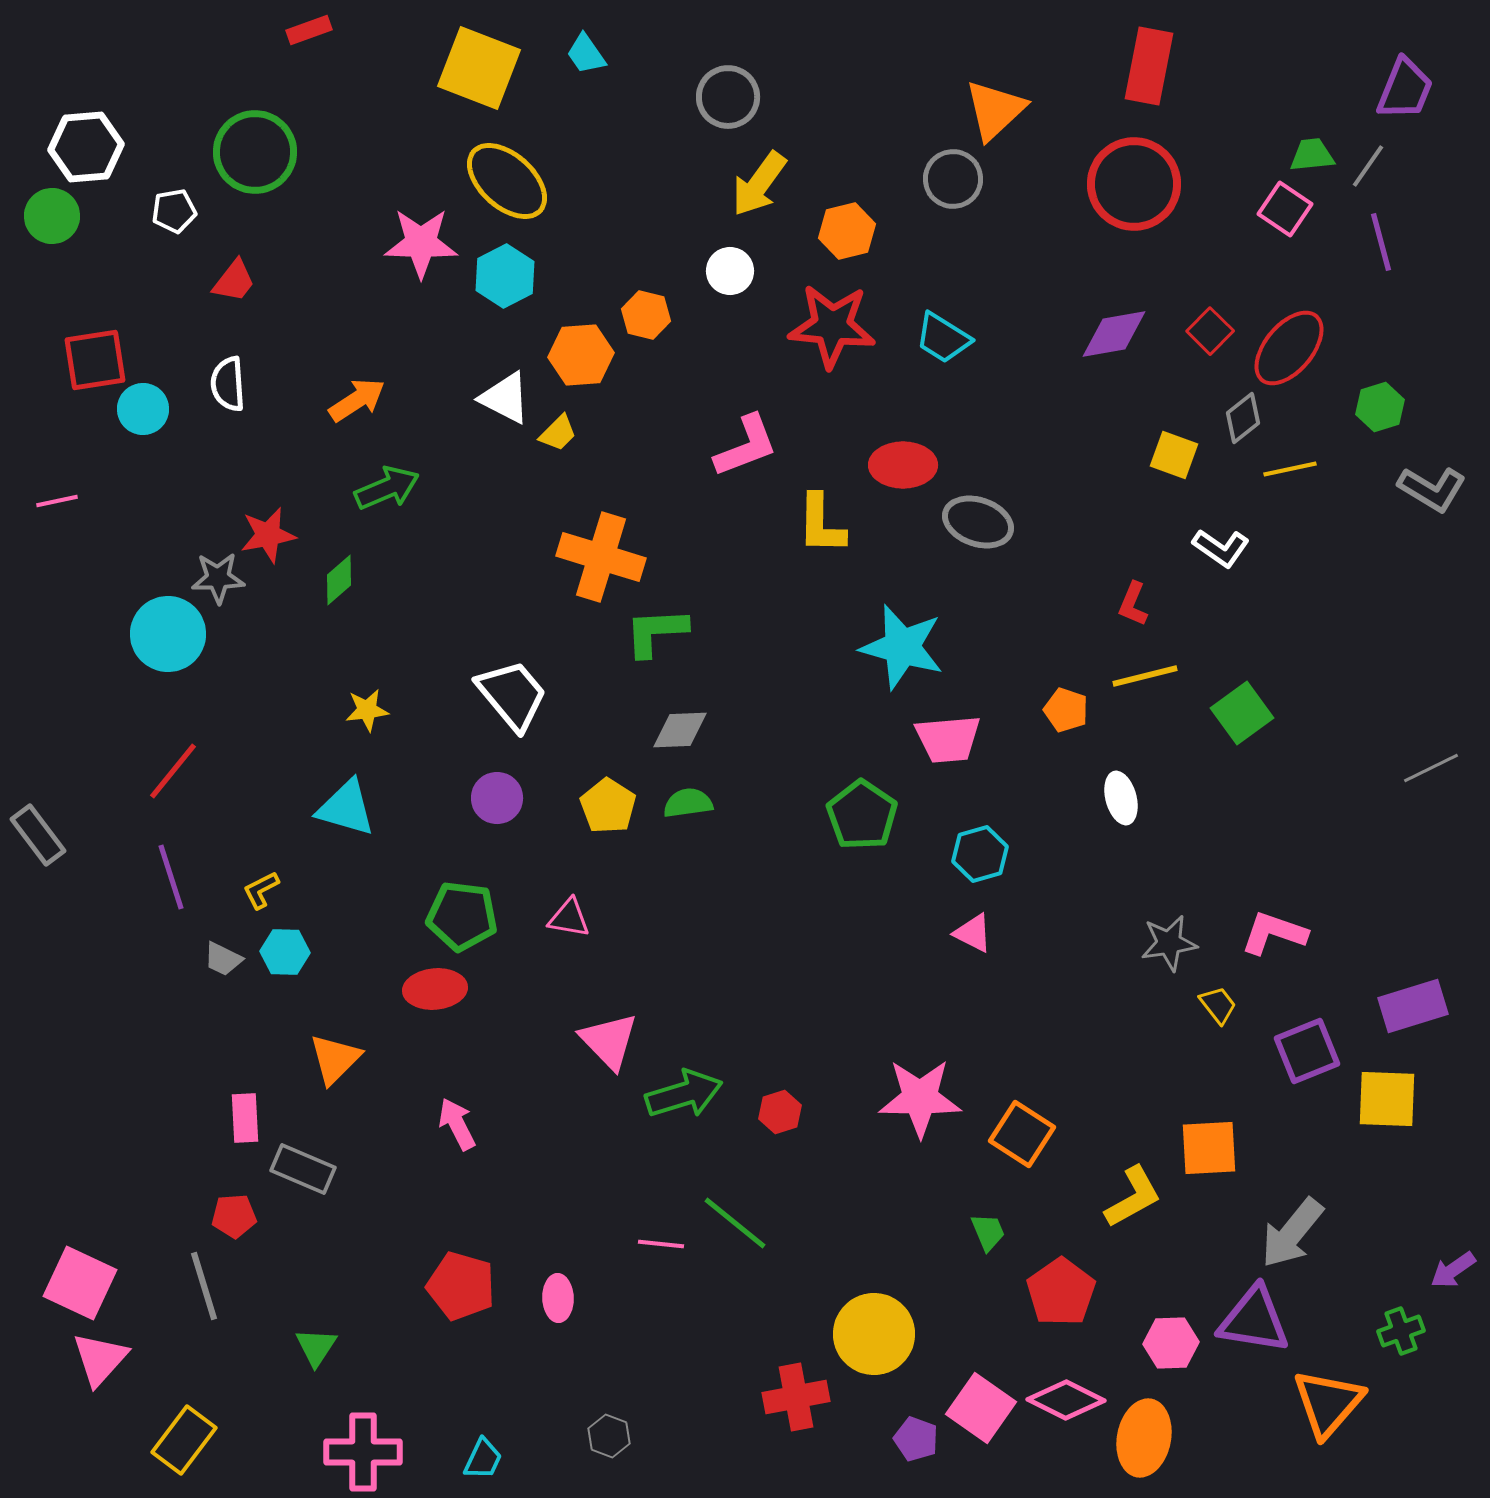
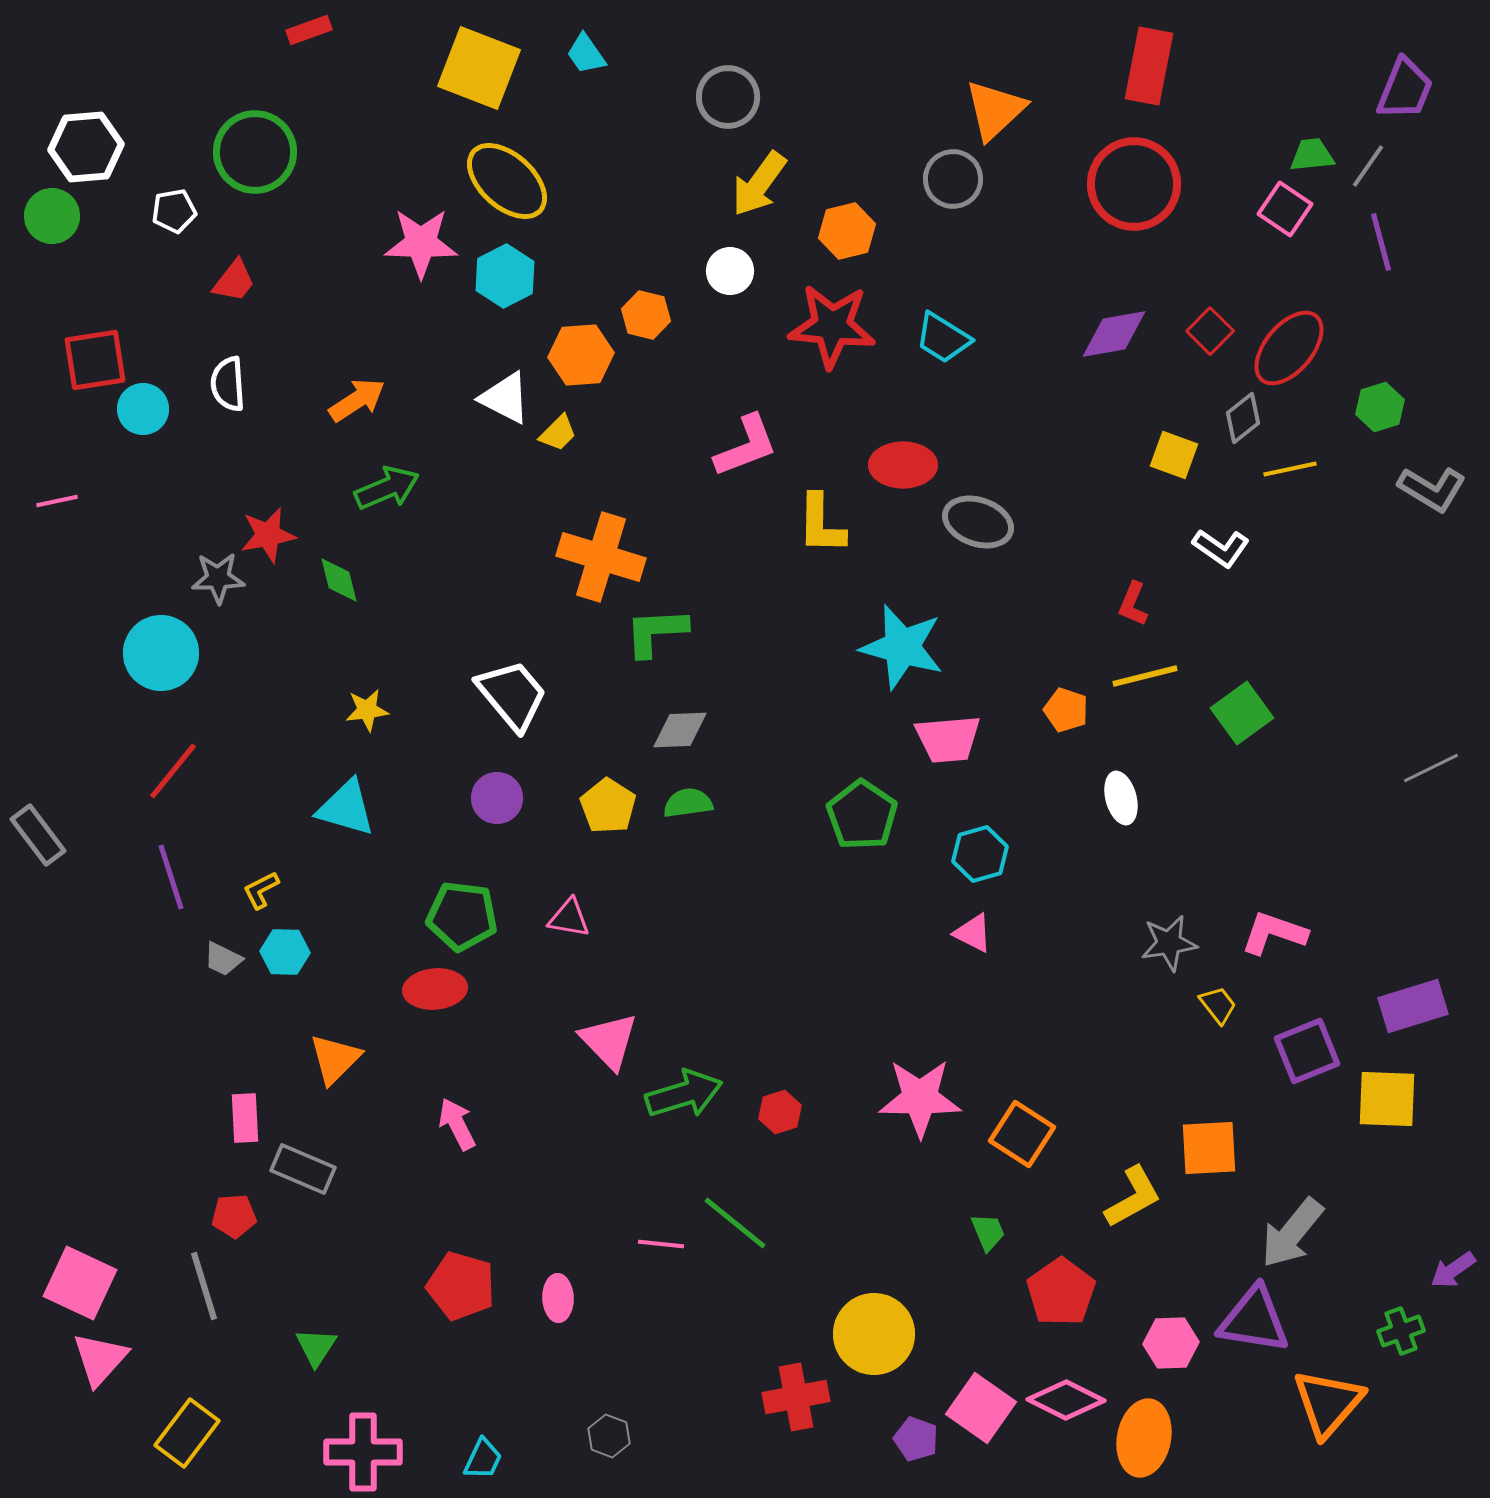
green diamond at (339, 580): rotated 63 degrees counterclockwise
cyan circle at (168, 634): moved 7 px left, 19 px down
yellow rectangle at (184, 1440): moved 3 px right, 7 px up
